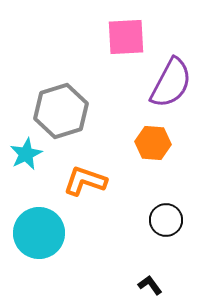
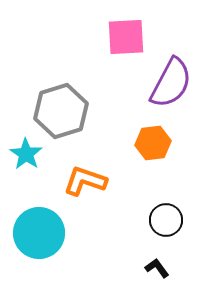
orange hexagon: rotated 12 degrees counterclockwise
cyan star: rotated 12 degrees counterclockwise
black L-shape: moved 7 px right, 17 px up
